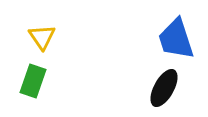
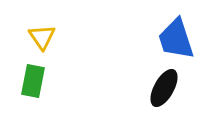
green rectangle: rotated 8 degrees counterclockwise
